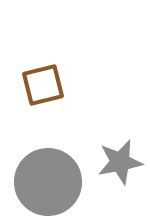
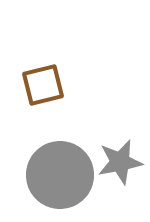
gray circle: moved 12 px right, 7 px up
